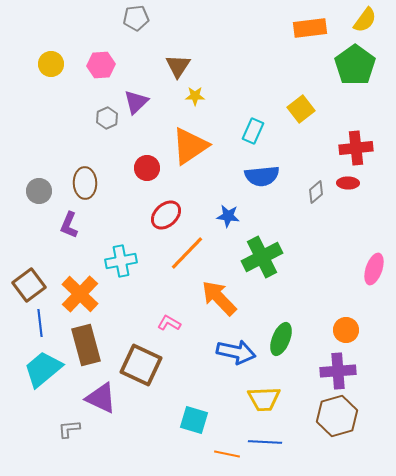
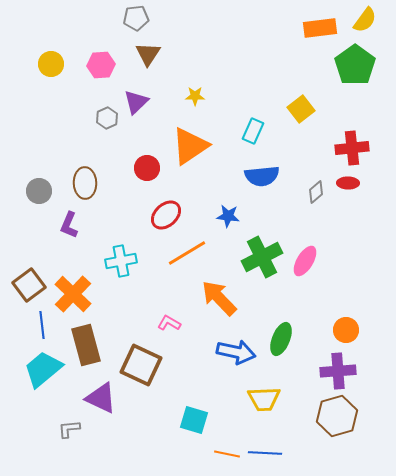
orange rectangle at (310, 28): moved 10 px right
brown triangle at (178, 66): moved 30 px left, 12 px up
red cross at (356, 148): moved 4 px left
orange line at (187, 253): rotated 15 degrees clockwise
pink ellipse at (374, 269): moved 69 px left, 8 px up; rotated 12 degrees clockwise
orange cross at (80, 294): moved 7 px left
blue line at (40, 323): moved 2 px right, 2 px down
blue line at (265, 442): moved 11 px down
